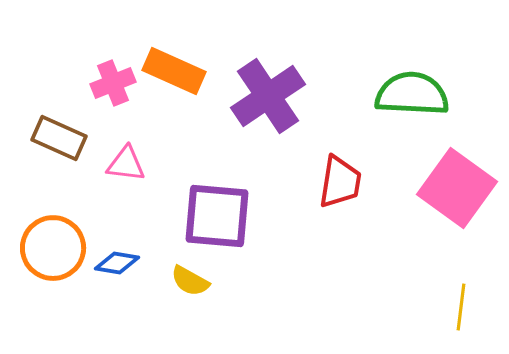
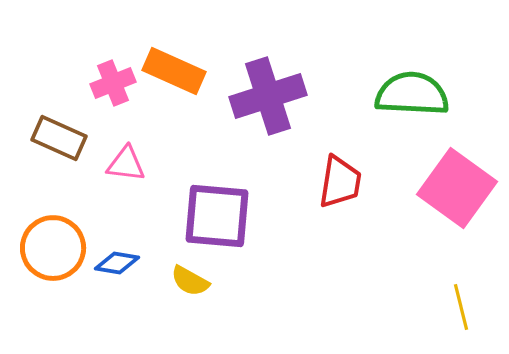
purple cross: rotated 16 degrees clockwise
yellow line: rotated 21 degrees counterclockwise
